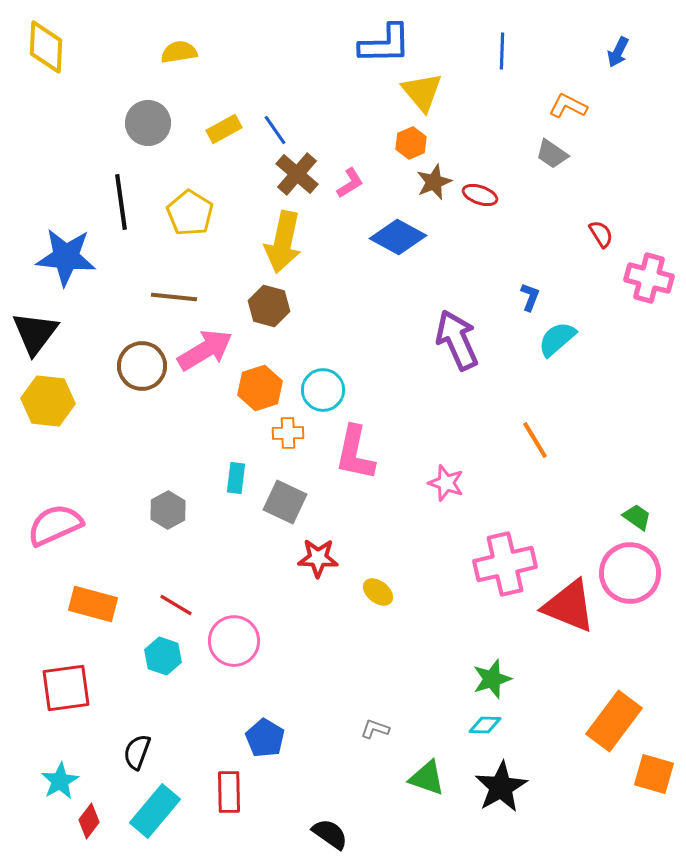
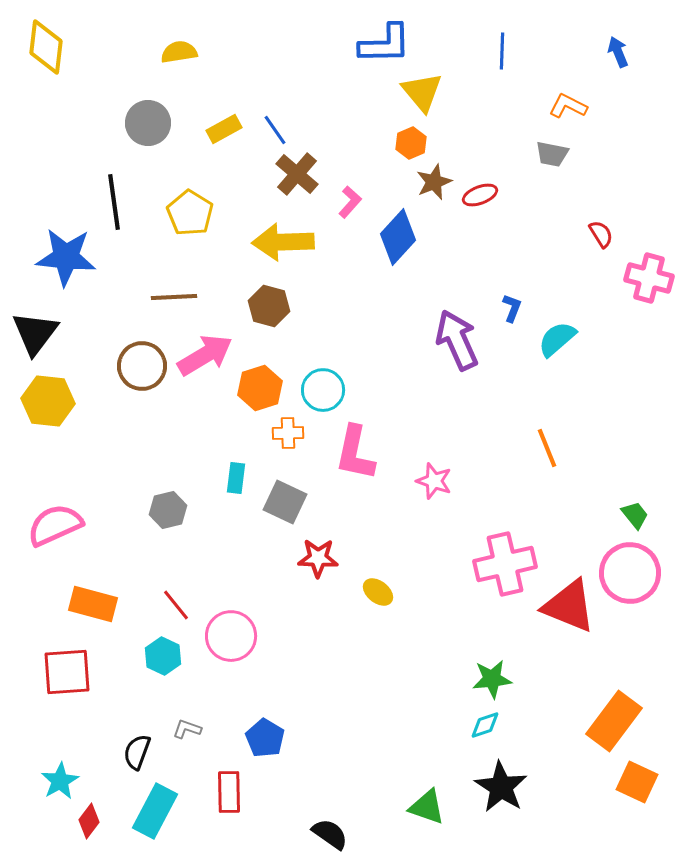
yellow diamond at (46, 47): rotated 4 degrees clockwise
blue arrow at (618, 52): rotated 132 degrees clockwise
gray trapezoid at (552, 154): rotated 24 degrees counterclockwise
pink L-shape at (350, 183): moved 19 px down; rotated 16 degrees counterclockwise
red ellipse at (480, 195): rotated 40 degrees counterclockwise
black line at (121, 202): moved 7 px left
blue diamond at (398, 237): rotated 76 degrees counterclockwise
yellow arrow at (283, 242): rotated 76 degrees clockwise
brown line at (174, 297): rotated 9 degrees counterclockwise
blue L-shape at (530, 297): moved 18 px left, 11 px down
pink arrow at (205, 350): moved 5 px down
orange line at (535, 440): moved 12 px right, 8 px down; rotated 9 degrees clockwise
pink star at (446, 483): moved 12 px left, 2 px up
gray hexagon at (168, 510): rotated 15 degrees clockwise
green trapezoid at (637, 517): moved 2 px left, 2 px up; rotated 16 degrees clockwise
red line at (176, 605): rotated 20 degrees clockwise
pink circle at (234, 641): moved 3 px left, 5 px up
cyan hexagon at (163, 656): rotated 6 degrees clockwise
green star at (492, 679): rotated 12 degrees clockwise
red square at (66, 688): moved 1 px right, 16 px up; rotated 4 degrees clockwise
cyan diamond at (485, 725): rotated 20 degrees counterclockwise
gray L-shape at (375, 729): moved 188 px left
orange square at (654, 774): moved 17 px left, 8 px down; rotated 9 degrees clockwise
green triangle at (427, 778): moved 29 px down
black star at (501, 787): rotated 10 degrees counterclockwise
cyan rectangle at (155, 811): rotated 12 degrees counterclockwise
